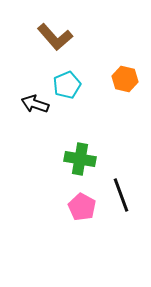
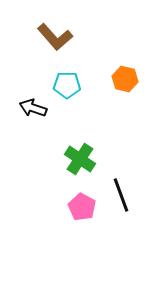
cyan pentagon: rotated 24 degrees clockwise
black arrow: moved 2 px left, 4 px down
green cross: rotated 24 degrees clockwise
